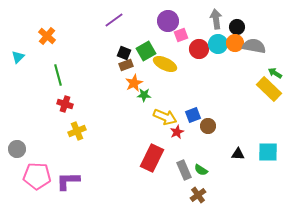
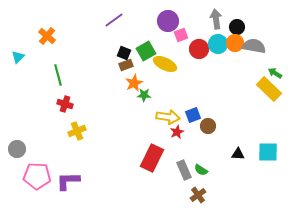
yellow arrow: moved 3 px right; rotated 15 degrees counterclockwise
